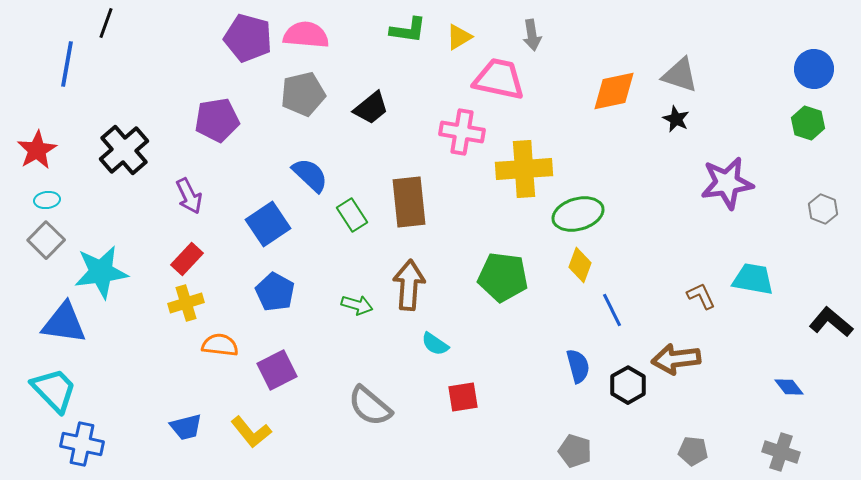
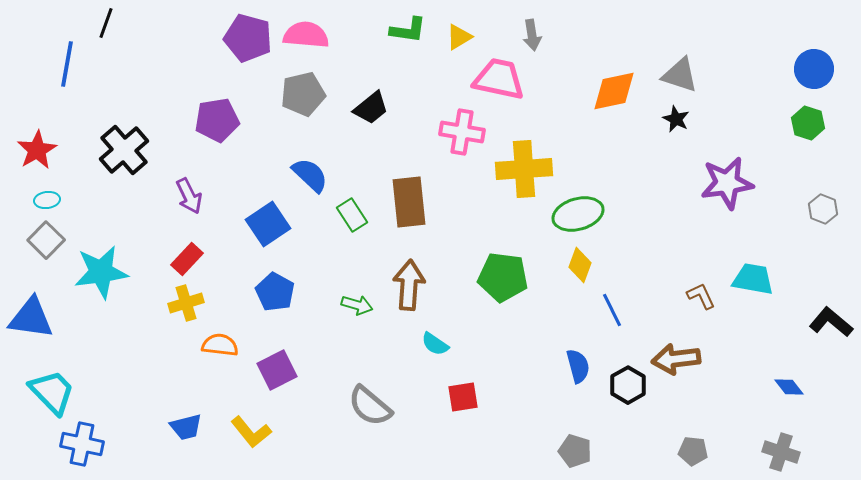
blue triangle at (64, 323): moved 33 px left, 5 px up
cyan trapezoid at (54, 390): moved 2 px left, 2 px down
